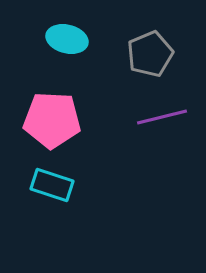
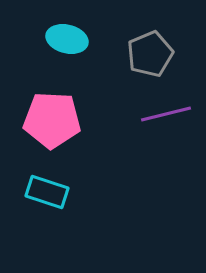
purple line: moved 4 px right, 3 px up
cyan rectangle: moved 5 px left, 7 px down
